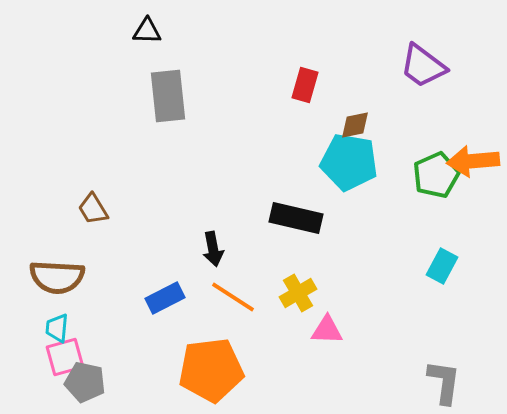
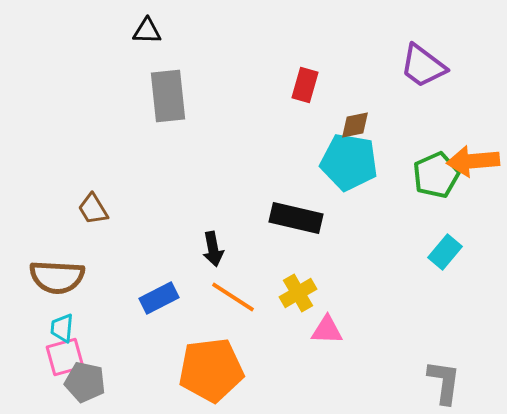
cyan rectangle: moved 3 px right, 14 px up; rotated 12 degrees clockwise
blue rectangle: moved 6 px left
cyan trapezoid: moved 5 px right
